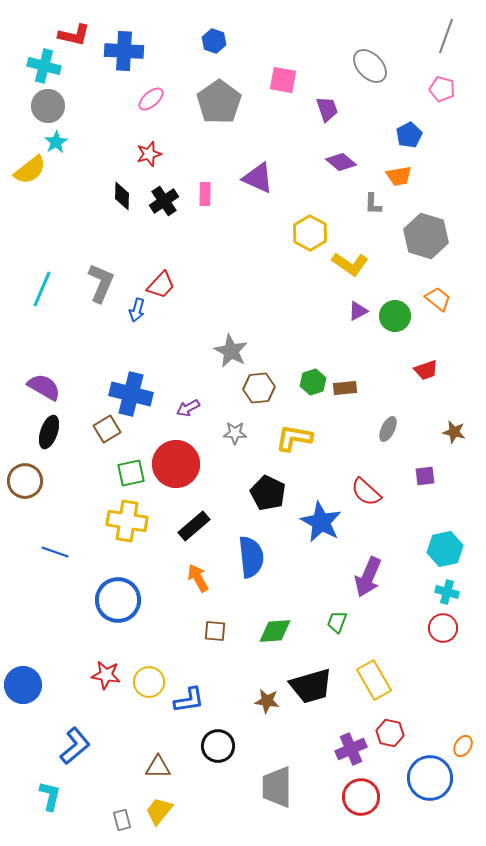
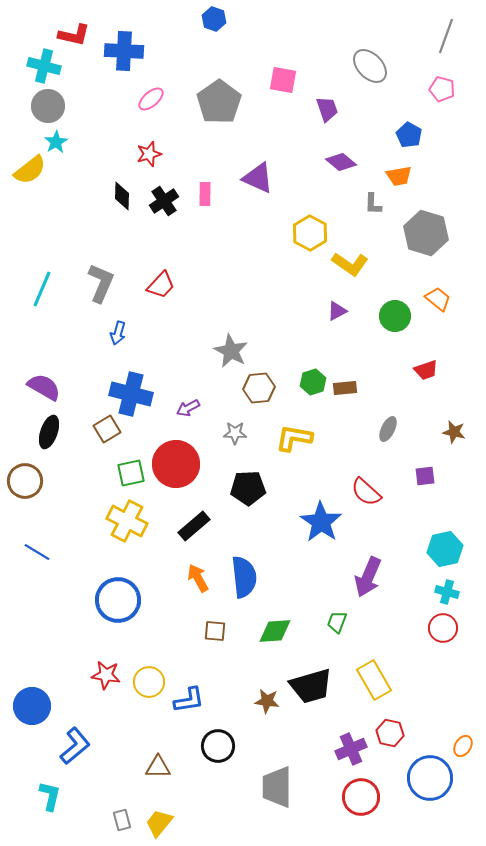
blue hexagon at (214, 41): moved 22 px up
blue pentagon at (409, 135): rotated 15 degrees counterclockwise
gray hexagon at (426, 236): moved 3 px up
blue arrow at (137, 310): moved 19 px left, 23 px down
purple triangle at (358, 311): moved 21 px left
black pentagon at (268, 493): moved 20 px left, 5 px up; rotated 28 degrees counterclockwise
yellow cross at (127, 521): rotated 18 degrees clockwise
blue star at (321, 522): rotated 6 degrees clockwise
blue line at (55, 552): moved 18 px left; rotated 12 degrees clockwise
blue semicircle at (251, 557): moved 7 px left, 20 px down
blue circle at (23, 685): moved 9 px right, 21 px down
yellow trapezoid at (159, 811): moved 12 px down
